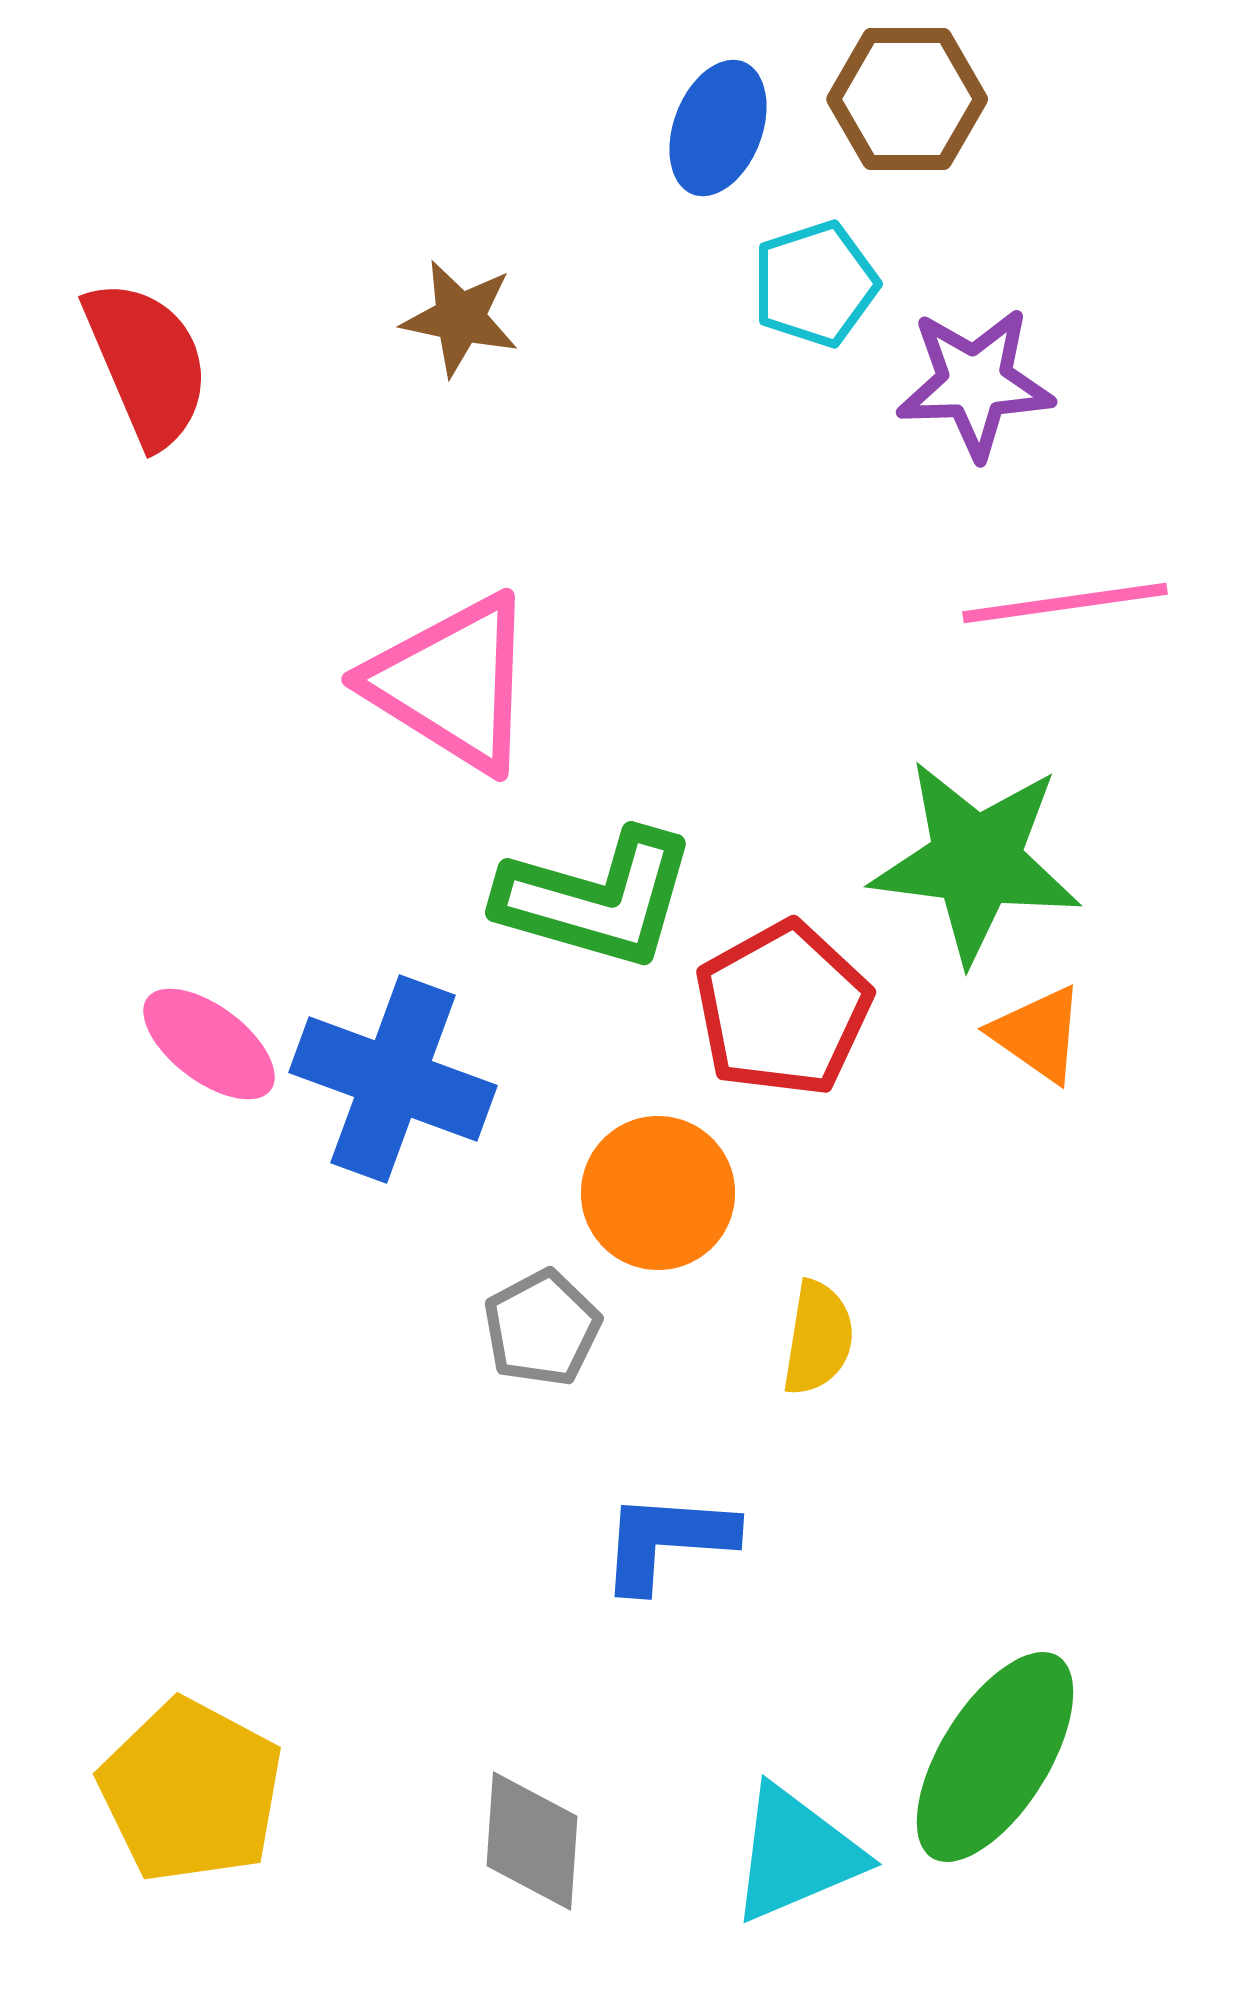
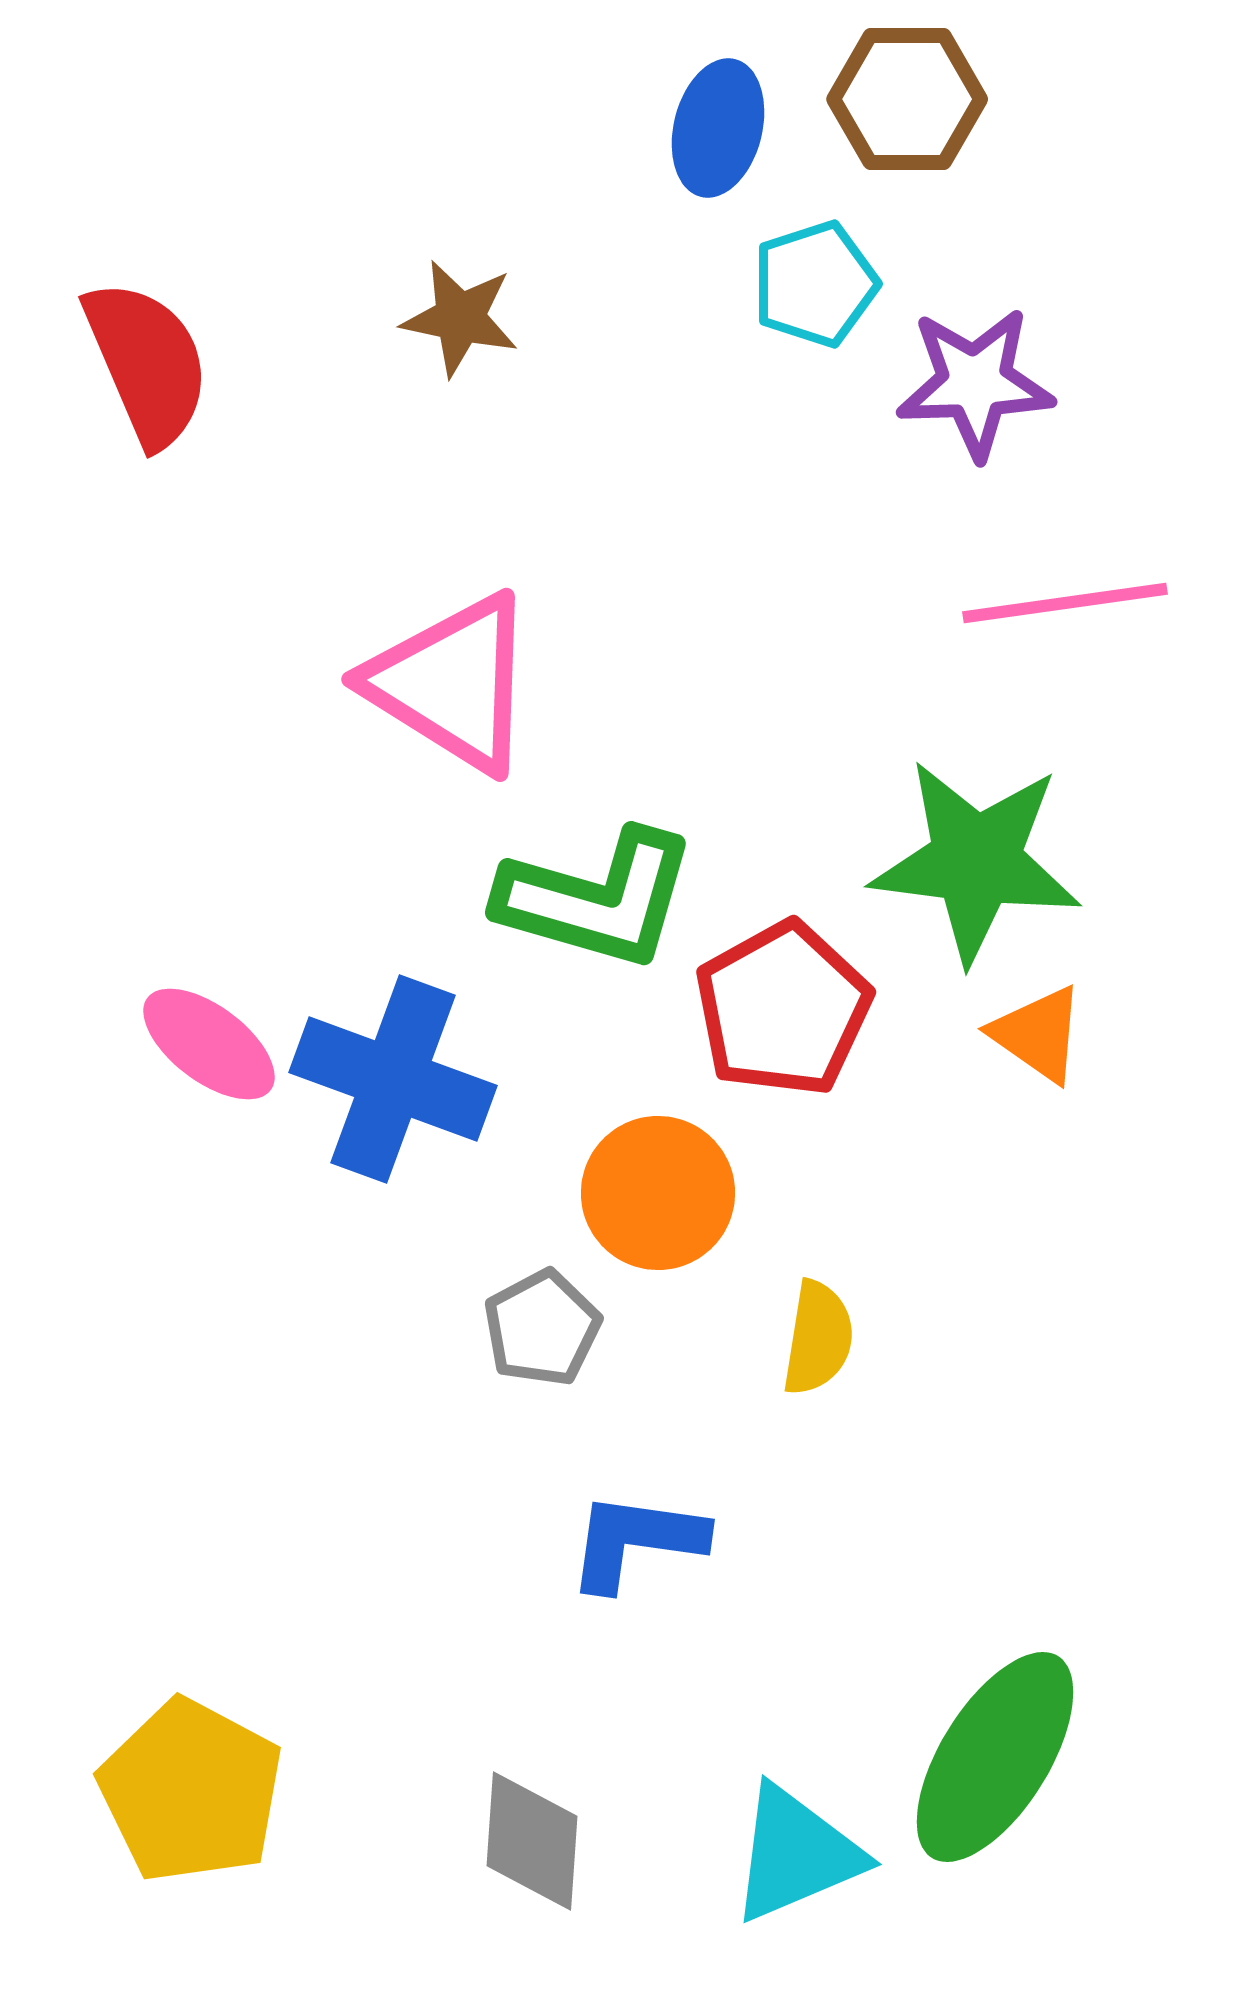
blue ellipse: rotated 7 degrees counterclockwise
blue L-shape: moved 31 px left; rotated 4 degrees clockwise
